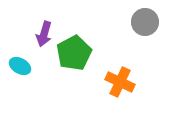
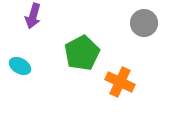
gray circle: moved 1 px left, 1 px down
purple arrow: moved 11 px left, 18 px up
green pentagon: moved 8 px right
